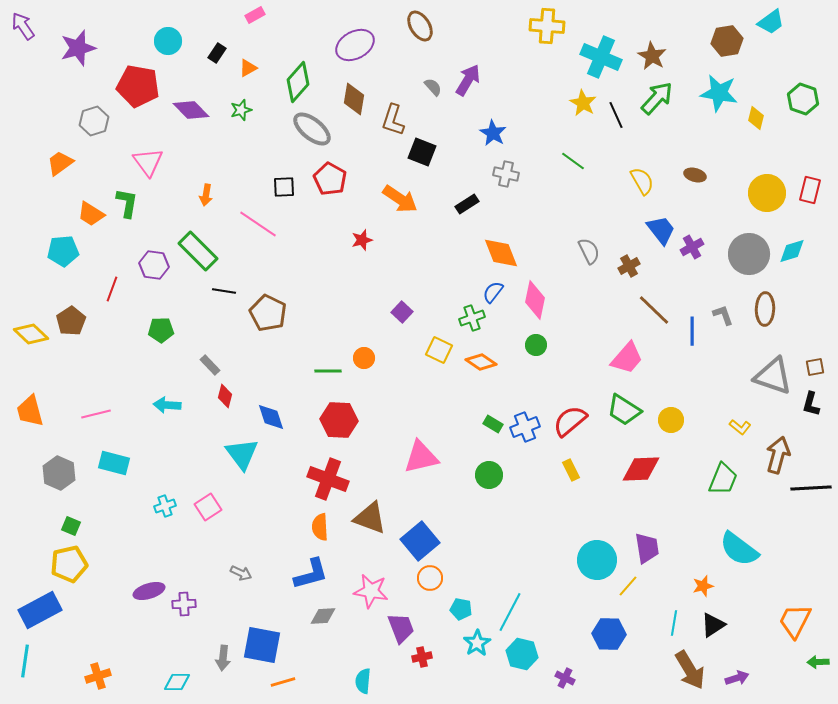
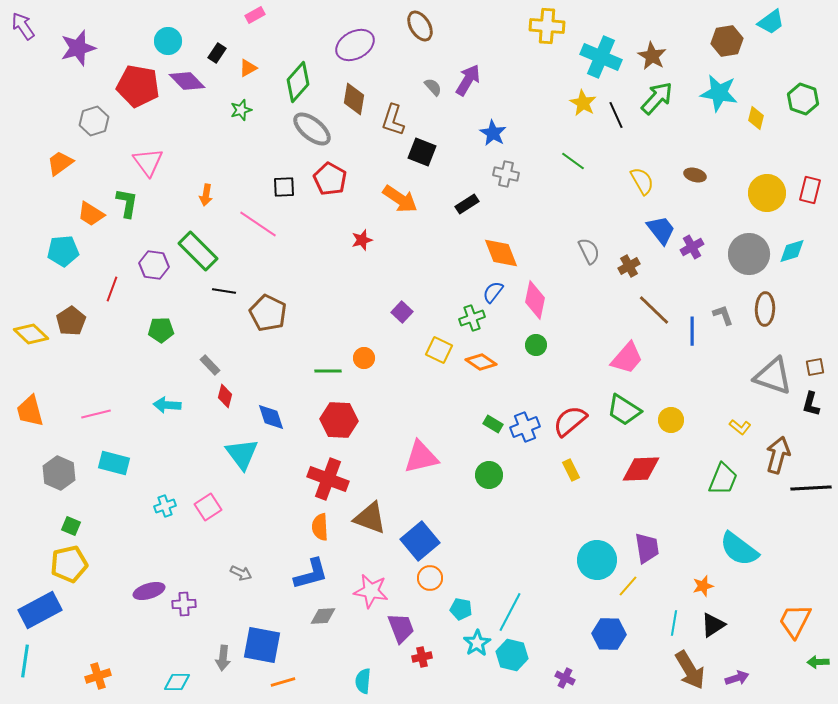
purple diamond at (191, 110): moved 4 px left, 29 px up
cyan hexagon at (522, 654): moved 10 px left, 1 px down
